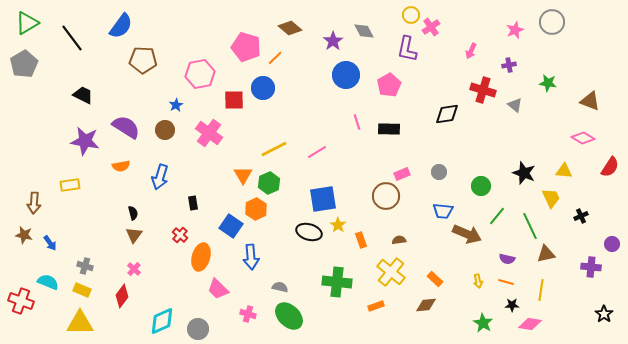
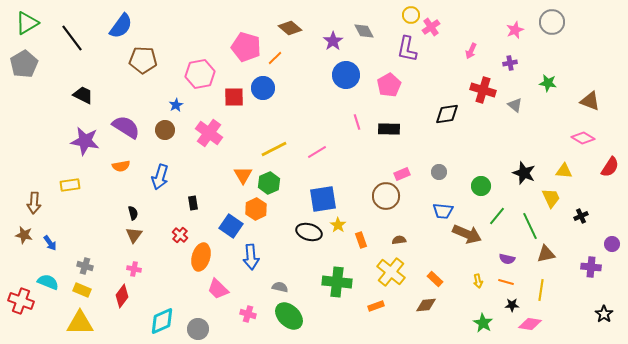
purple cross at (509, 65): moved 1 px right, 2 px up
red square at (234, 100): moved 3 px up
pink cross at (134, 269): rotated 32 degrees counterclockwise
